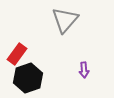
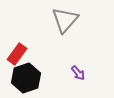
purple arrow: moved 6 px left, 3 px down; rotated 35 degrees counterclockwise
black hexagon: moved 2 px left
